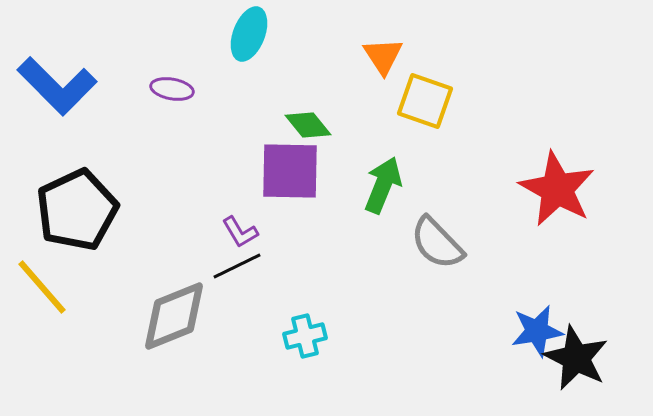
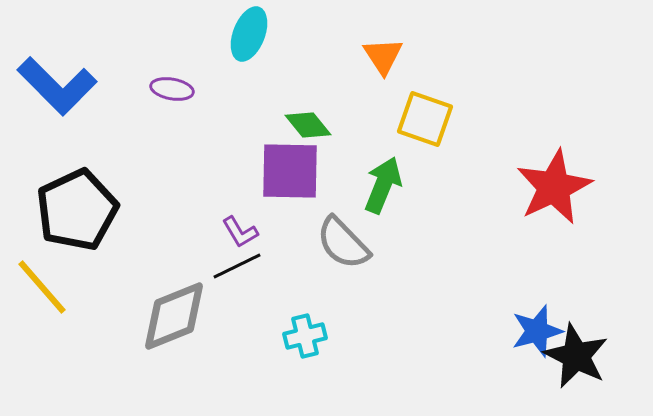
yellow square: moved 18 px down
red star: moved 3 px left, 2 px up; rotated 18 degrees clockwise
gray semicircle: moved 94 px left
blue star: rotated 6 degrees counterclockwise
black star: moved 2 px up
